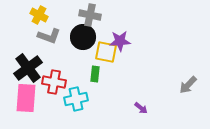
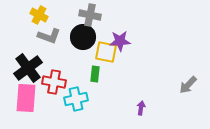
purple arrow: rotated 120 degrees counterclockwise
